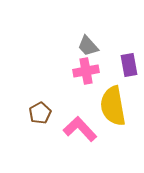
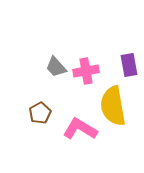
gray trapezoid: moved 32 px left, 21 px down
pink L-shape: rotated 16 degrees counterclockwise
